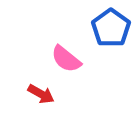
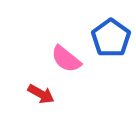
blue pentagon: moved 10 px down
